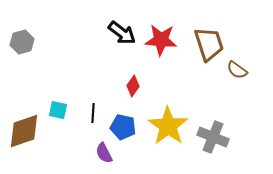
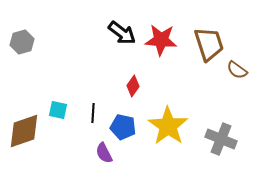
gray cross: moved 8 px right, 2 px down
